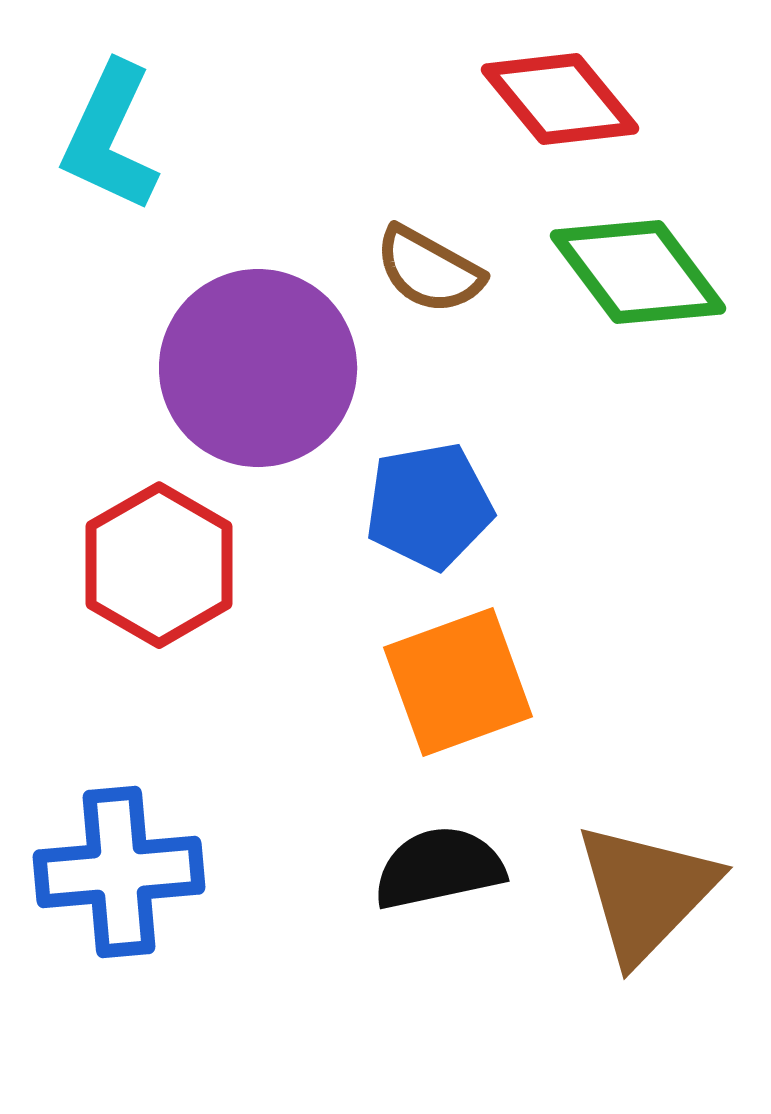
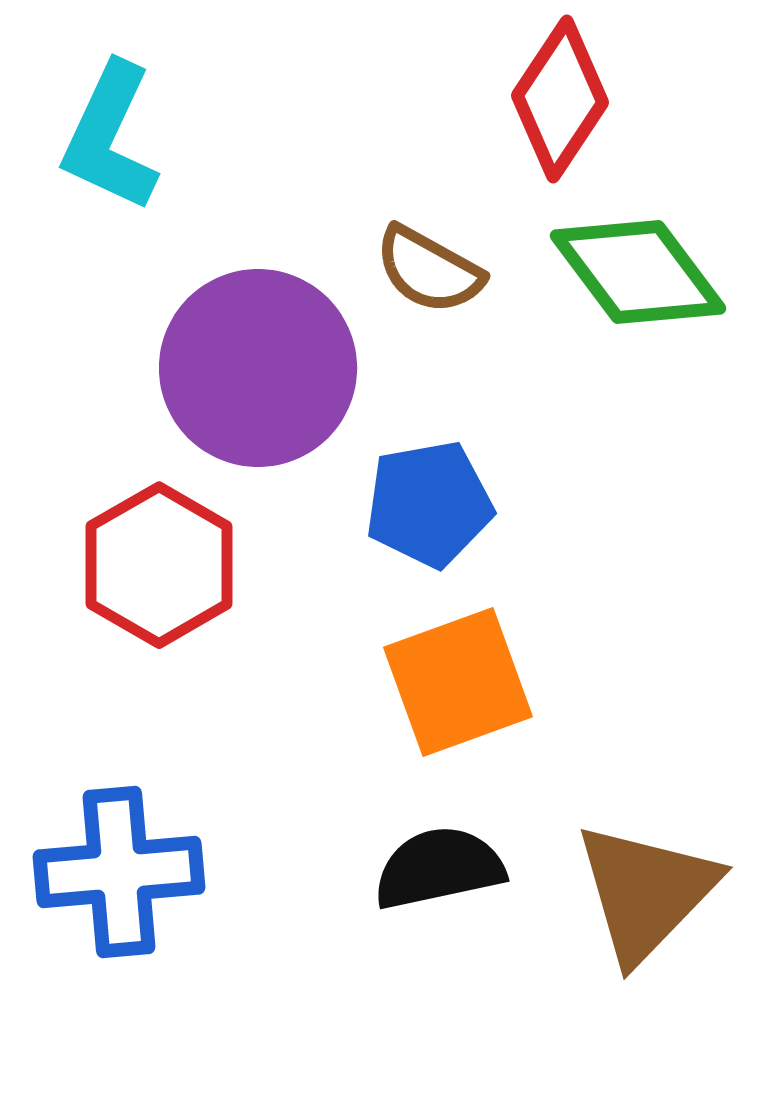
red diamond: rotated 73 degrees clockwise
blue pentagon: moved 2 px up
